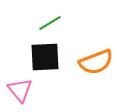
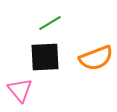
orange semicircle: moved 4 px up
